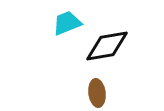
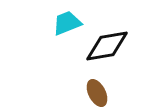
brown ellipse: rotated 20 degrees counterclockwise
